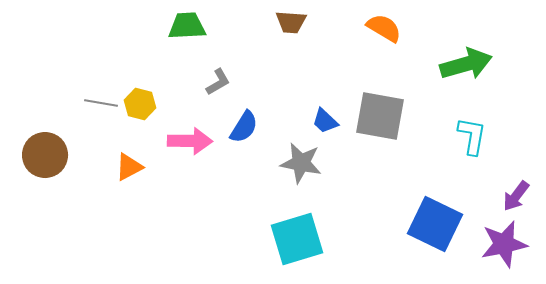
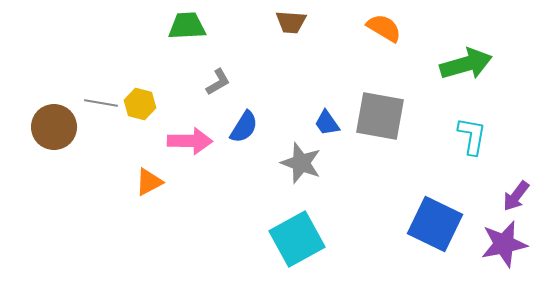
blue trapezoid: moved 2 px right, 2 px down; rotated 12 degrees clockwise
brown circle: moved 9 px right, 28 px up
gray star: rotated 9 degrees clockwise
orange triangle: moved 20 px right, 15 px down
cyan square: rotated 12 degrees counterclockwise
